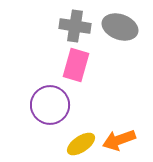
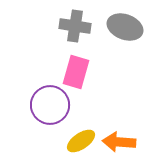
gray ellipse: moved 5 px right
pink rectangle: moved 7 px down
orange arrow: moved 2 px down; rotated 24 degrees clockwise
yellow ellipse: moved 3 px up
